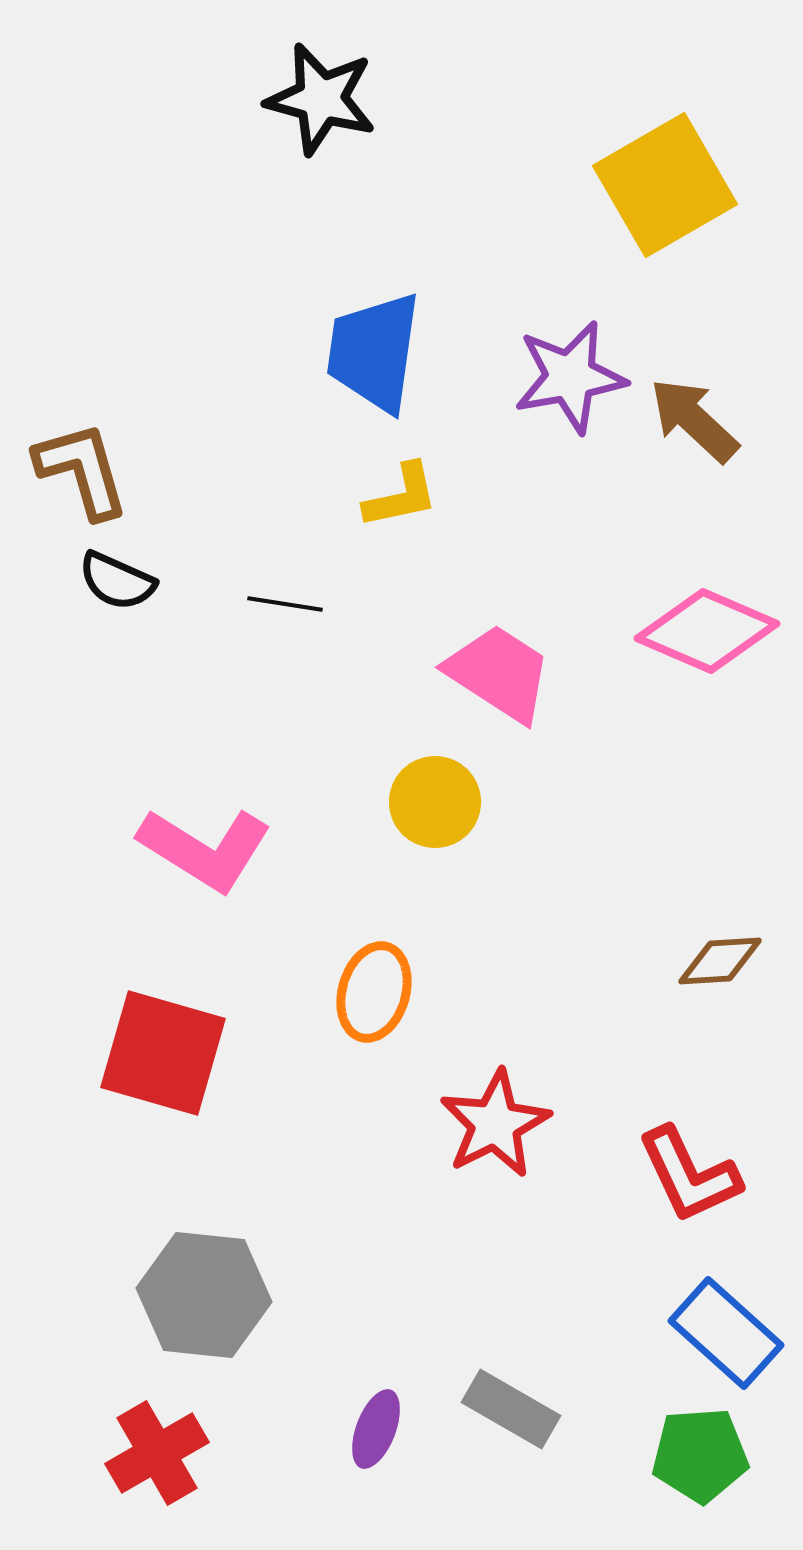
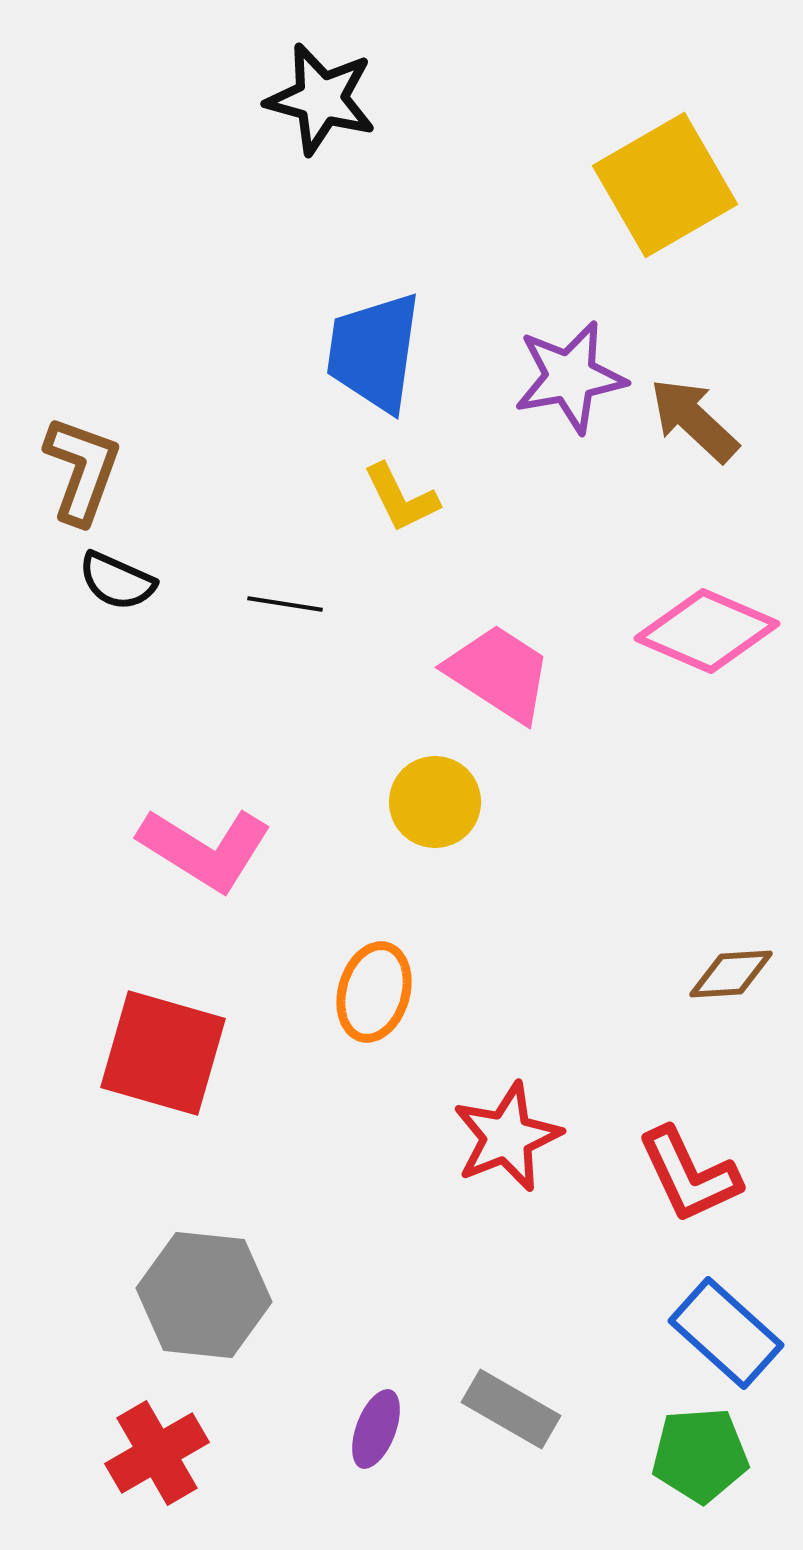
brown L-shape: rotated 36 degrees clockwise
yellow L-shape: moved 2 px down; rotated 76 degrees clockwise
brown diamond: moved 11 px right, 13 px down
red star: moved 12 px right, 13 px down; rotated 5 degrees clockwise
